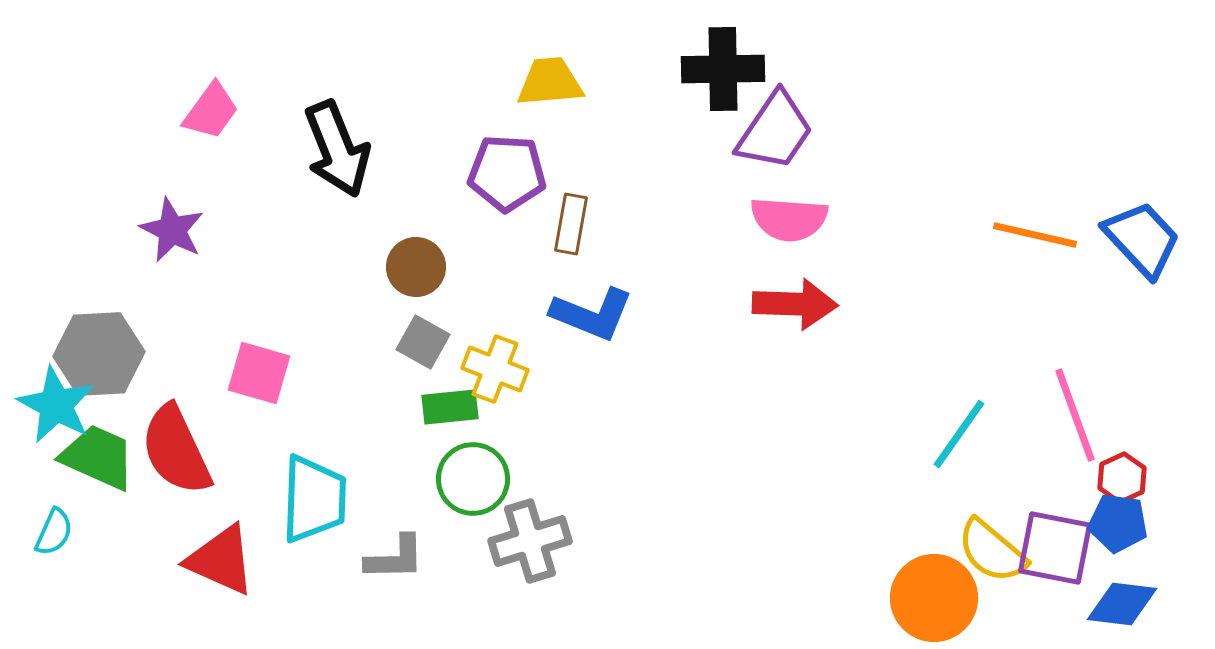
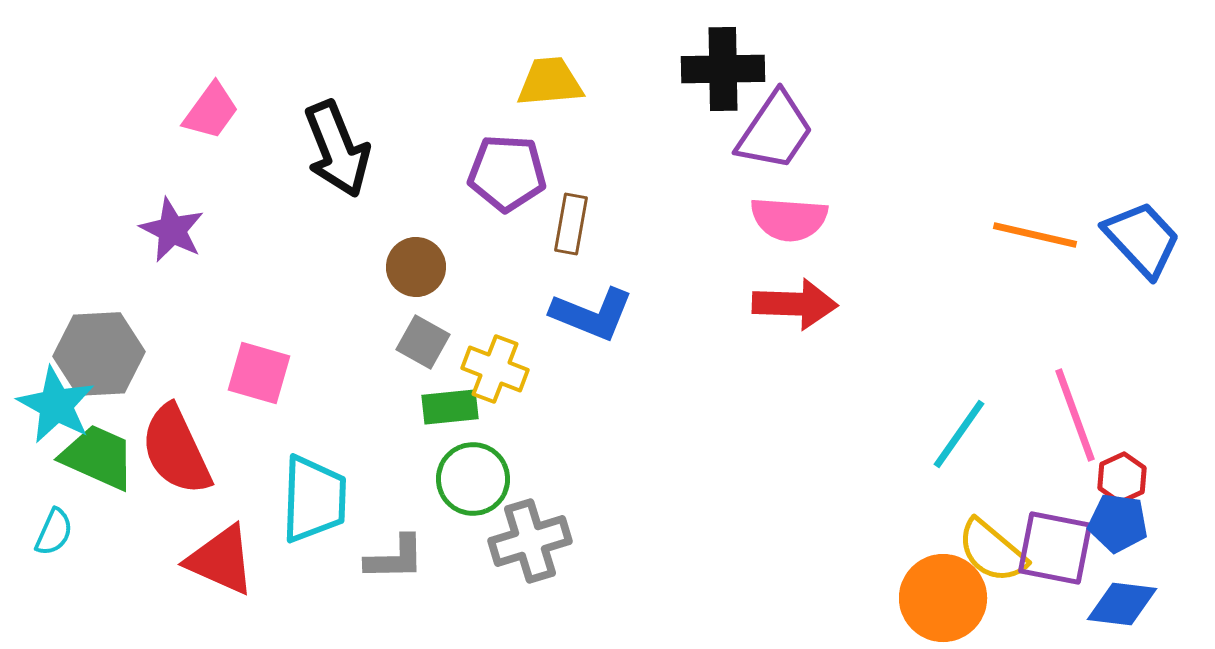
orange circle: moved 9 px right
